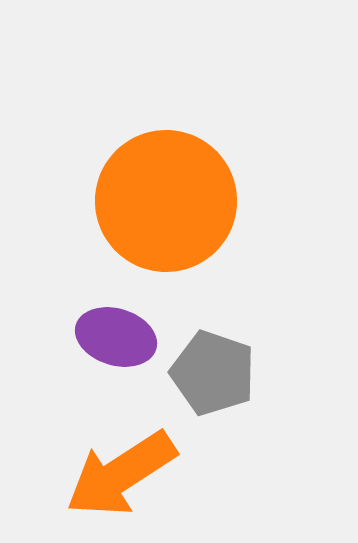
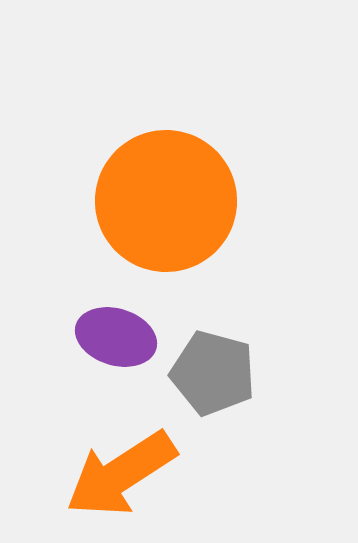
gray pentagon: rotated 4 degrees counterclockwise
